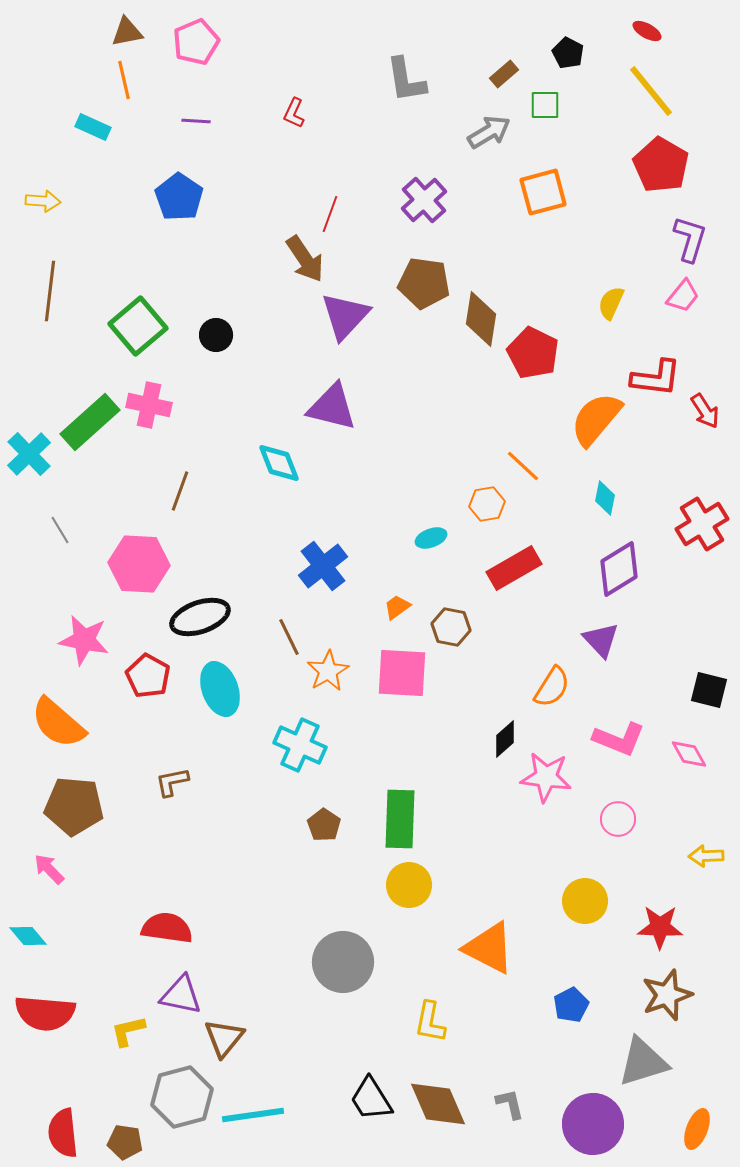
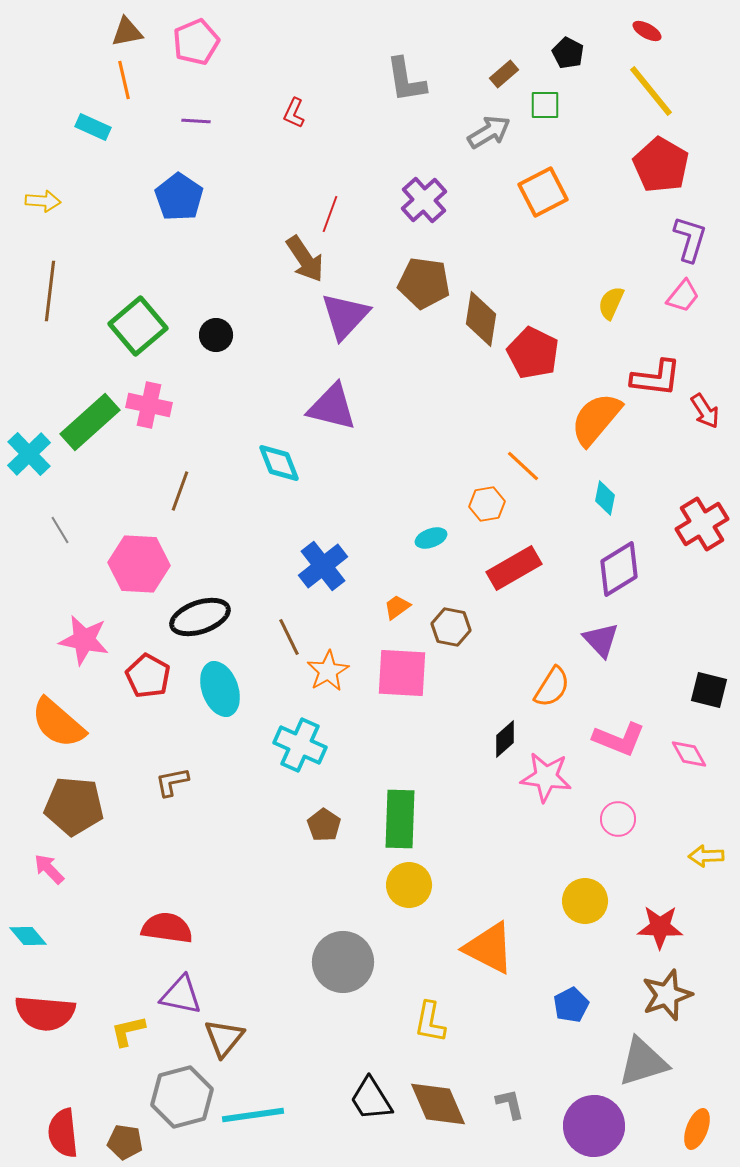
orange square at (543, 192): rotated 12 degrees counterclockwise
purple circle at (593, 1124): moved 1 px right, 2 px down
